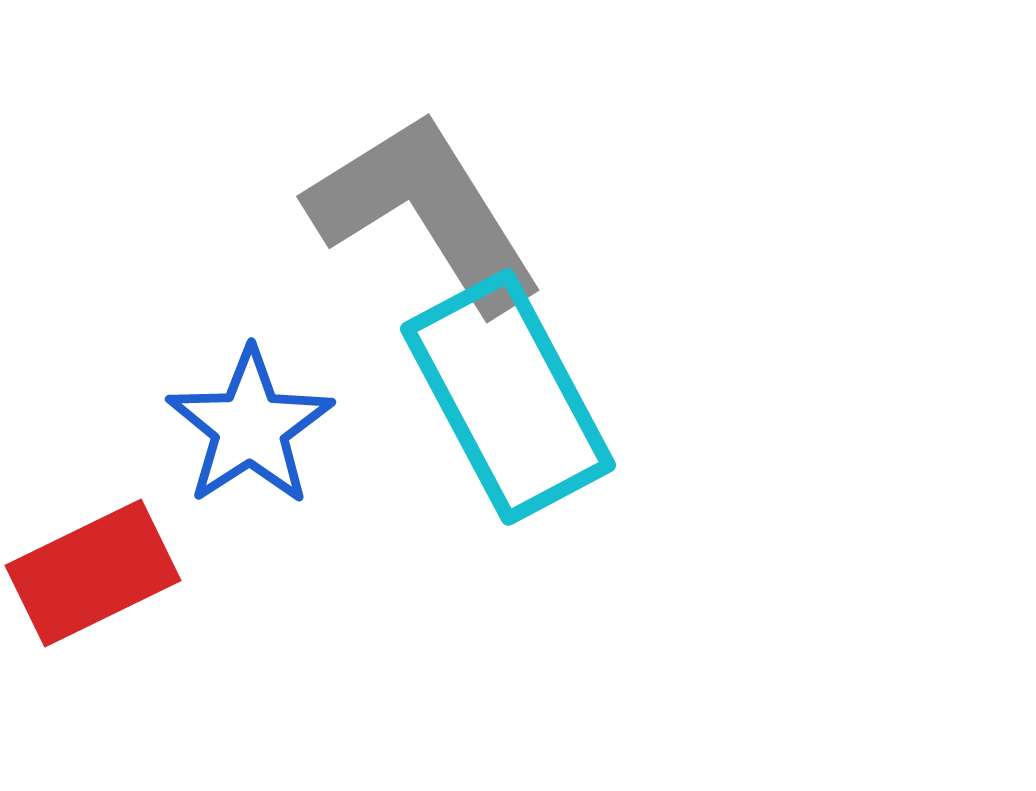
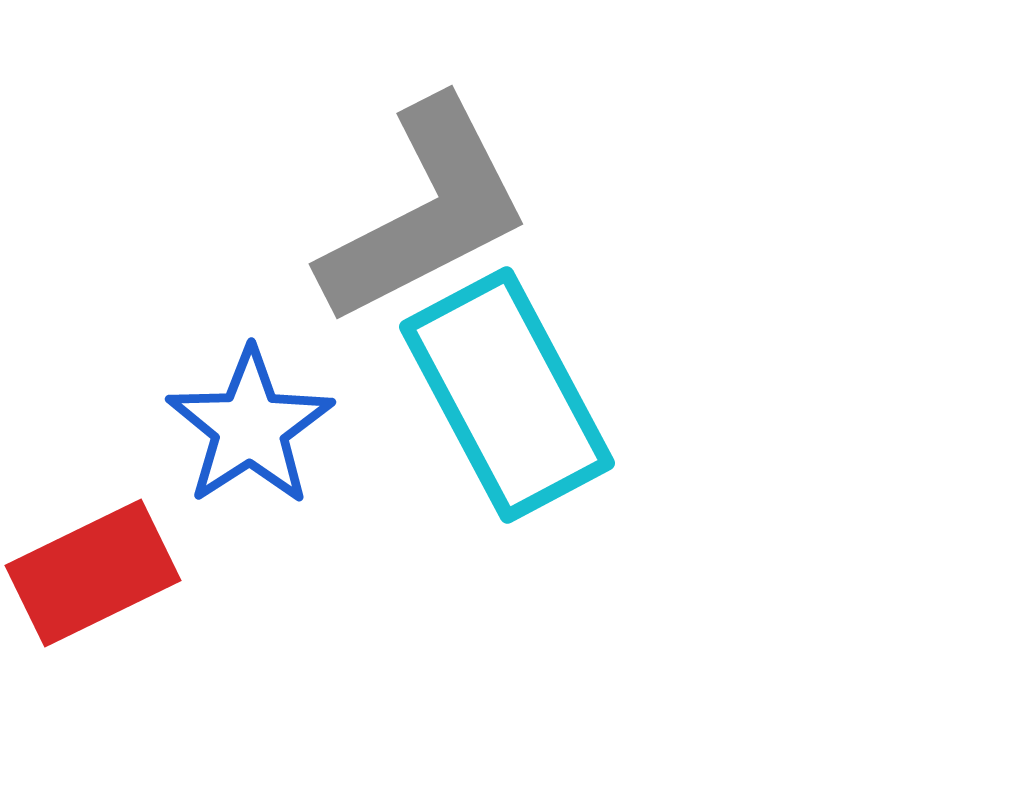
gray L-shape: rotated 95 degrees clockwise
cyan rectangle: moved 1 px left, 2 px up
